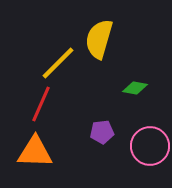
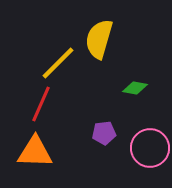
purple pentagon: moved 2 px right, 1 px down
pink circle: moved 2 px down
